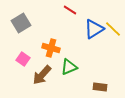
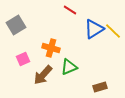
gray square: moved 5 px left, 2 px down
yellow line: moved 2 px down
pink square: rotated 32 degrees clockwise
brown arrow: moved 1 px right
brown rectangle: rotated 24 degrees counterclockwise
